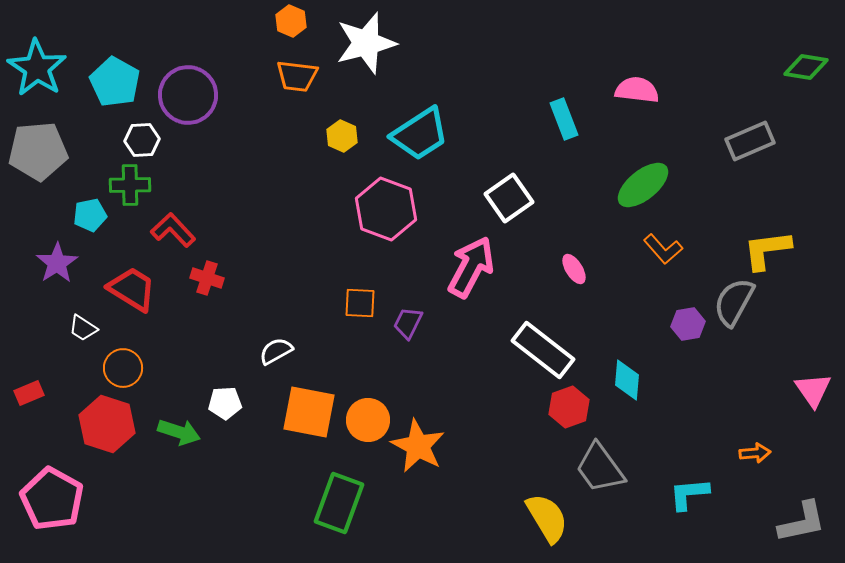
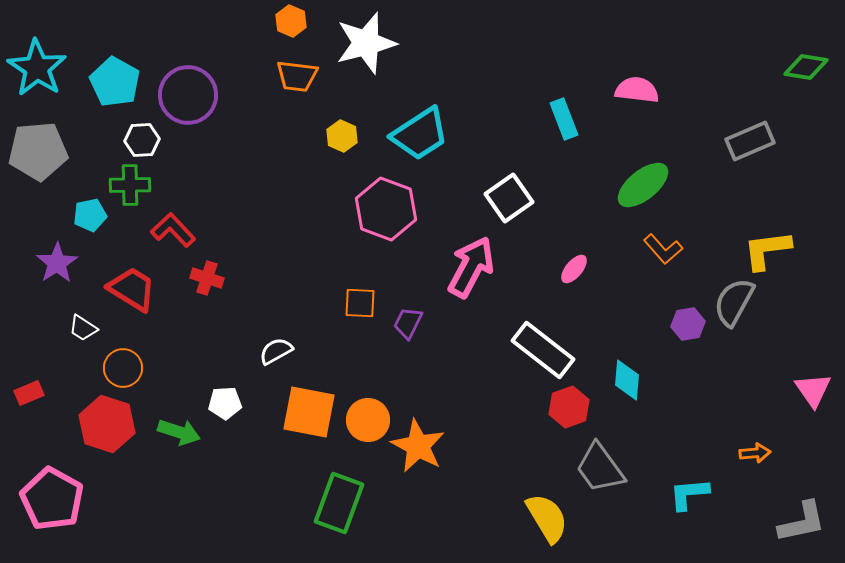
pink ellipse at (574, 269): rotated 72 degrees clockwise
